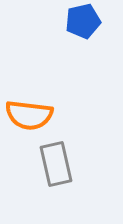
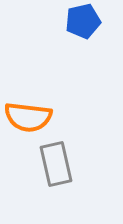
orange semicircle: moved 1 px left, 2 px down
